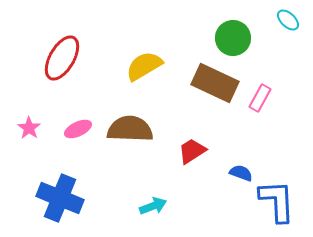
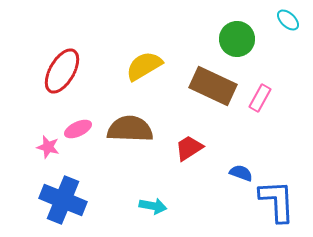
green circle: moved 4 px right, 1 px down
red ellipse: moved 13 px down
brown rectangle: moved 2 px left, 3 px down
pink star: moved 19 px right, 19 px down; rotated 20 degrees counterclockwise
red trapezoid: moved 3 px left, 3 px up
blue cross: moved 3 px right, 2 px down
cyan arrow: rotated 32 degrees clockwise
